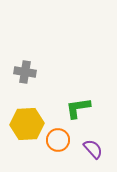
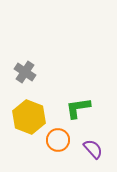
gray cross: rotated 25 degrees clockwise
yellow hexagon: moved 2 px right, 7 px up; rotated 24 degrees clockwise
